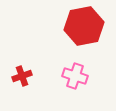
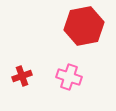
pink cross: moved 6 px left, 1 px down
